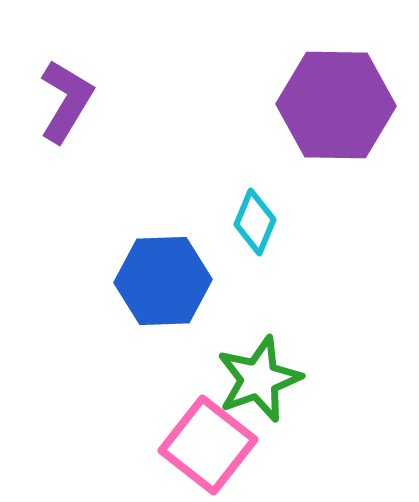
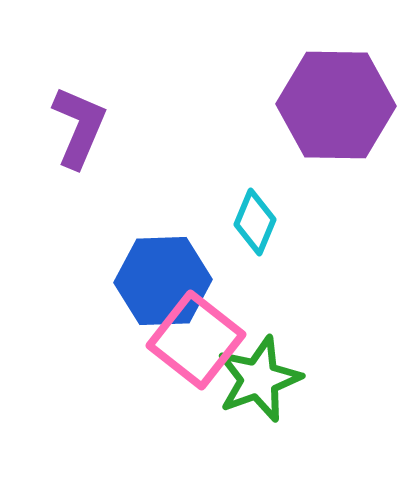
purple L-shape: moved 13 px right, 26 px down; rotated 8 degrees counterclockwise
pink square: moved 12 px left, 105 px up
